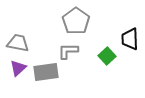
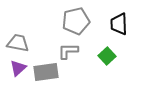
gray pentagon: rotated 24 degrees clockwise
black trapezoid: moved 11 px left, 15 px up
